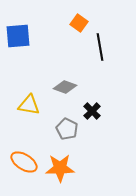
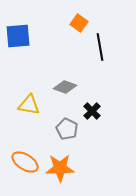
orange ellipse: moved 1 px right
